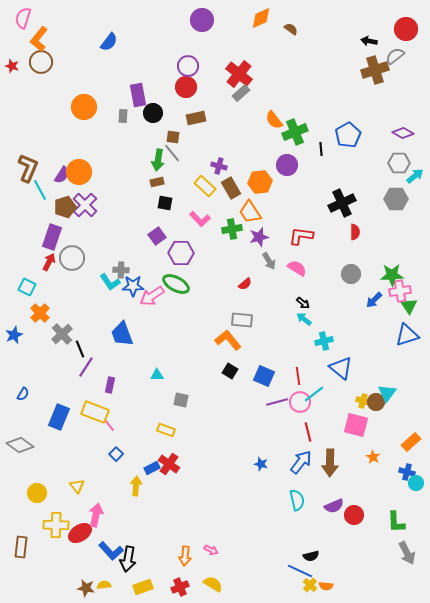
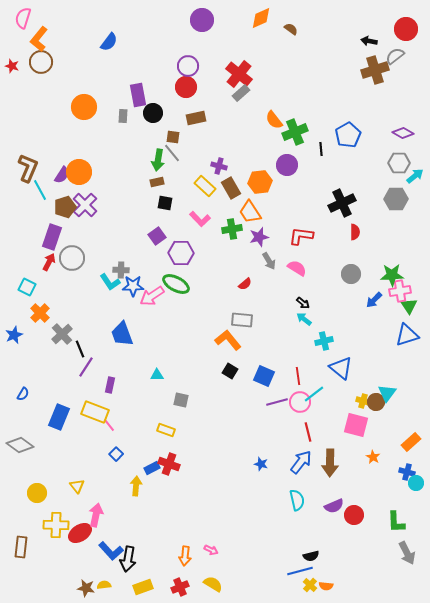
red cross at (169, 464): rotated 15 degrees counterclockwise
blue line at (300, 571): rotated 40 degrees counterclockwise
